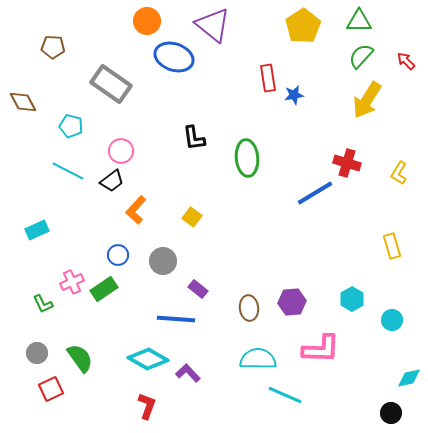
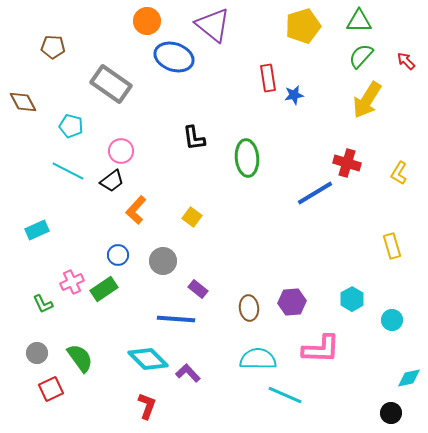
yellow pentagon at (303, 26): rotated 16 degrees clockwise
cyan diamond at (148, 359): rotated 15 degrees clockwise
